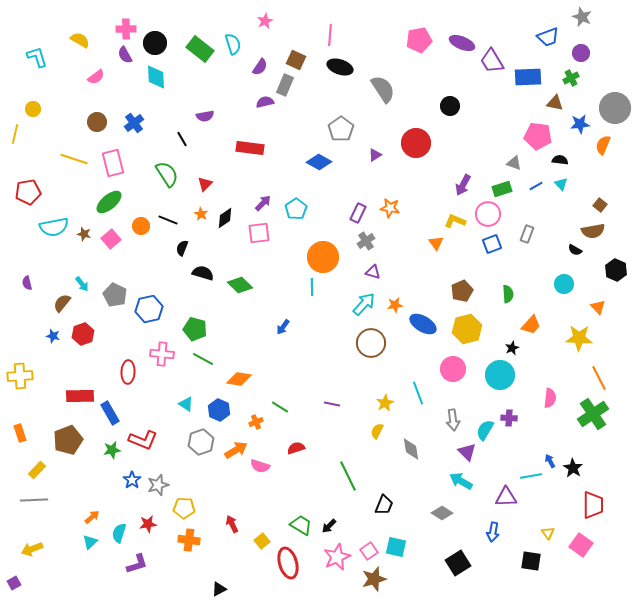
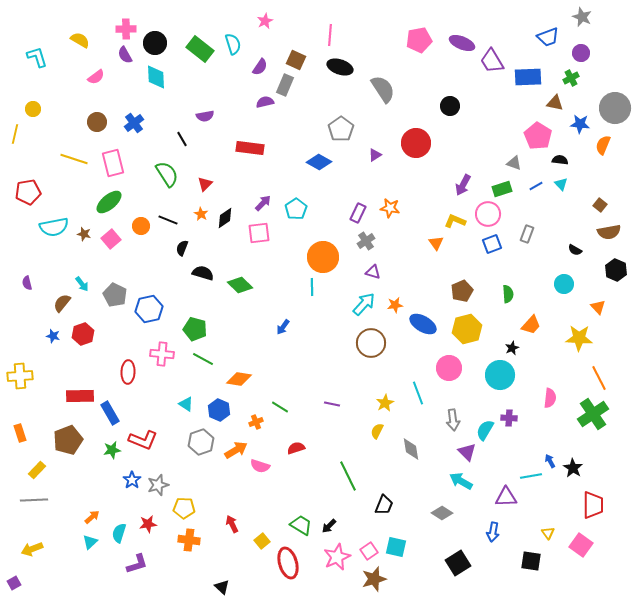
blue star at (580, 124): rotated 12 degrees clockwise
pink pentagon at (538, 136): rotated 24 degrees clockwise
brown semicircle at (593, 231): moved 16 px right, 1 px down
pink circle at (453, 369): moved 4 px left, 1 px up
black triangle at (219, 589): moved 3 px right, 2 px up; rotated 49 degrees counterclockwise
